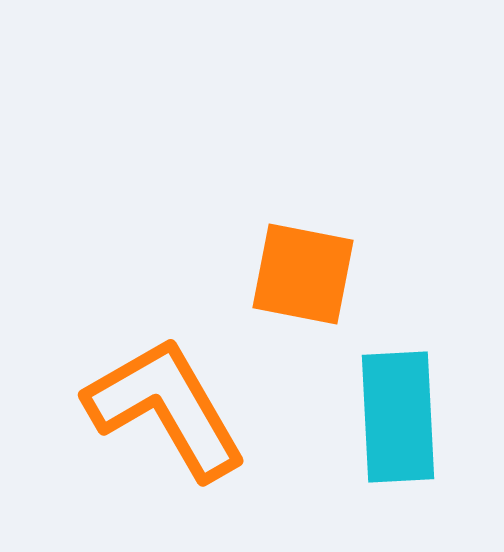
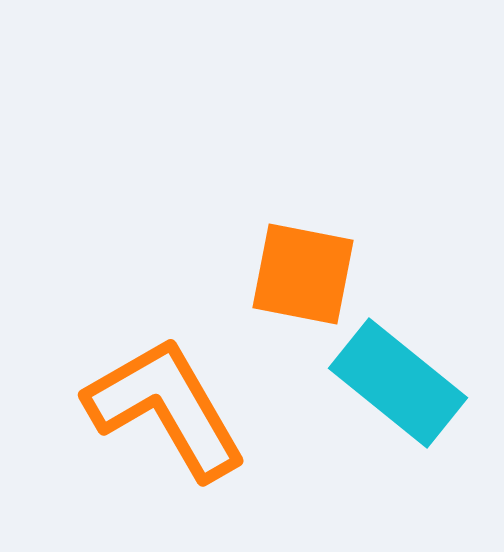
cyan rectangle: moved 34 px up; rotated 48 degrees counterclockwise
